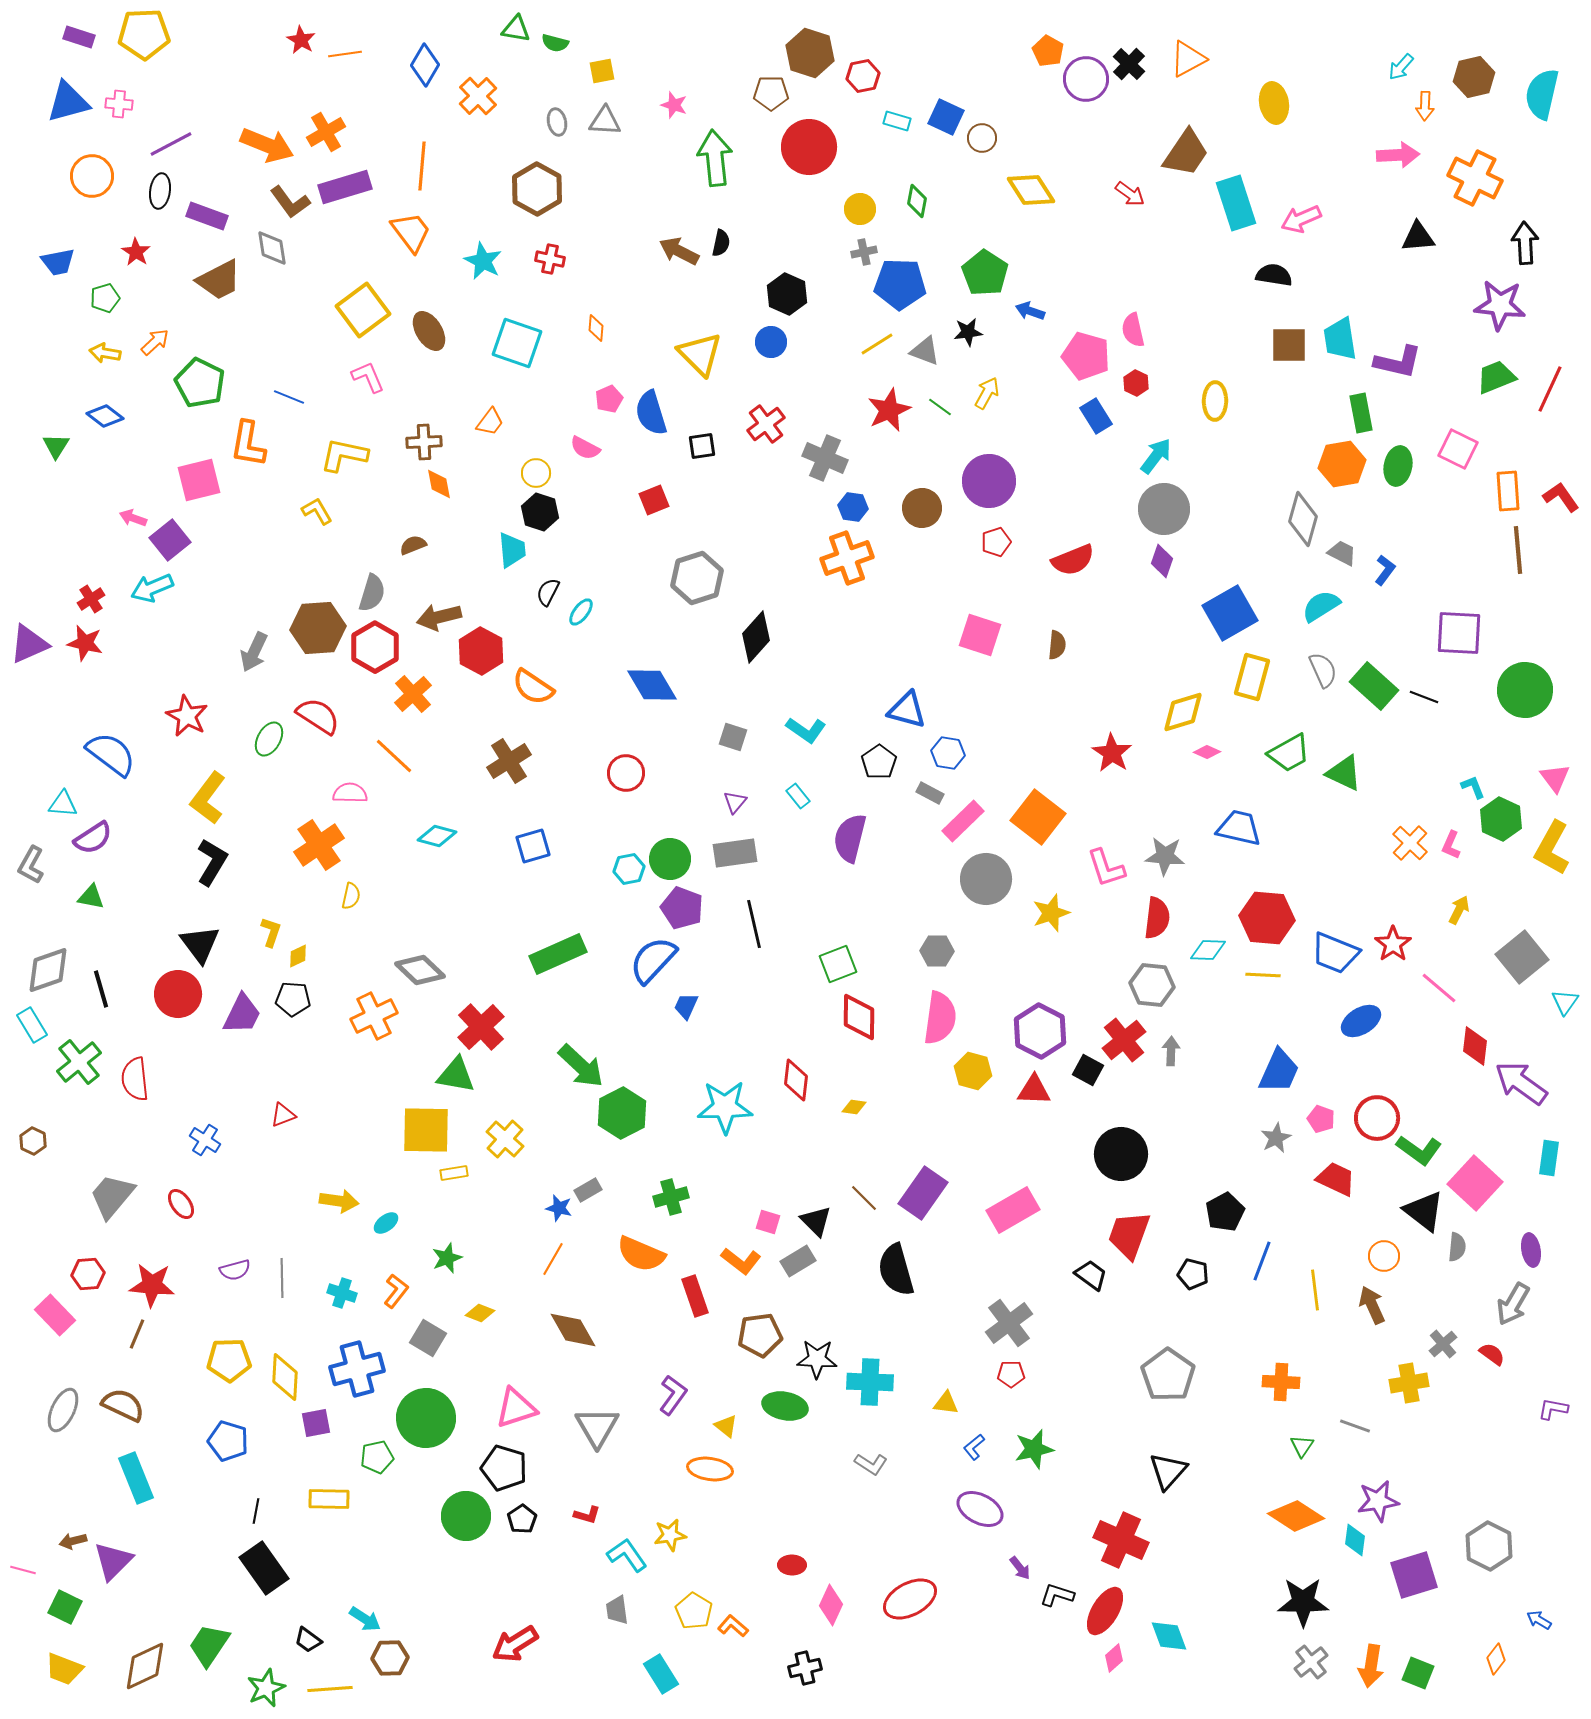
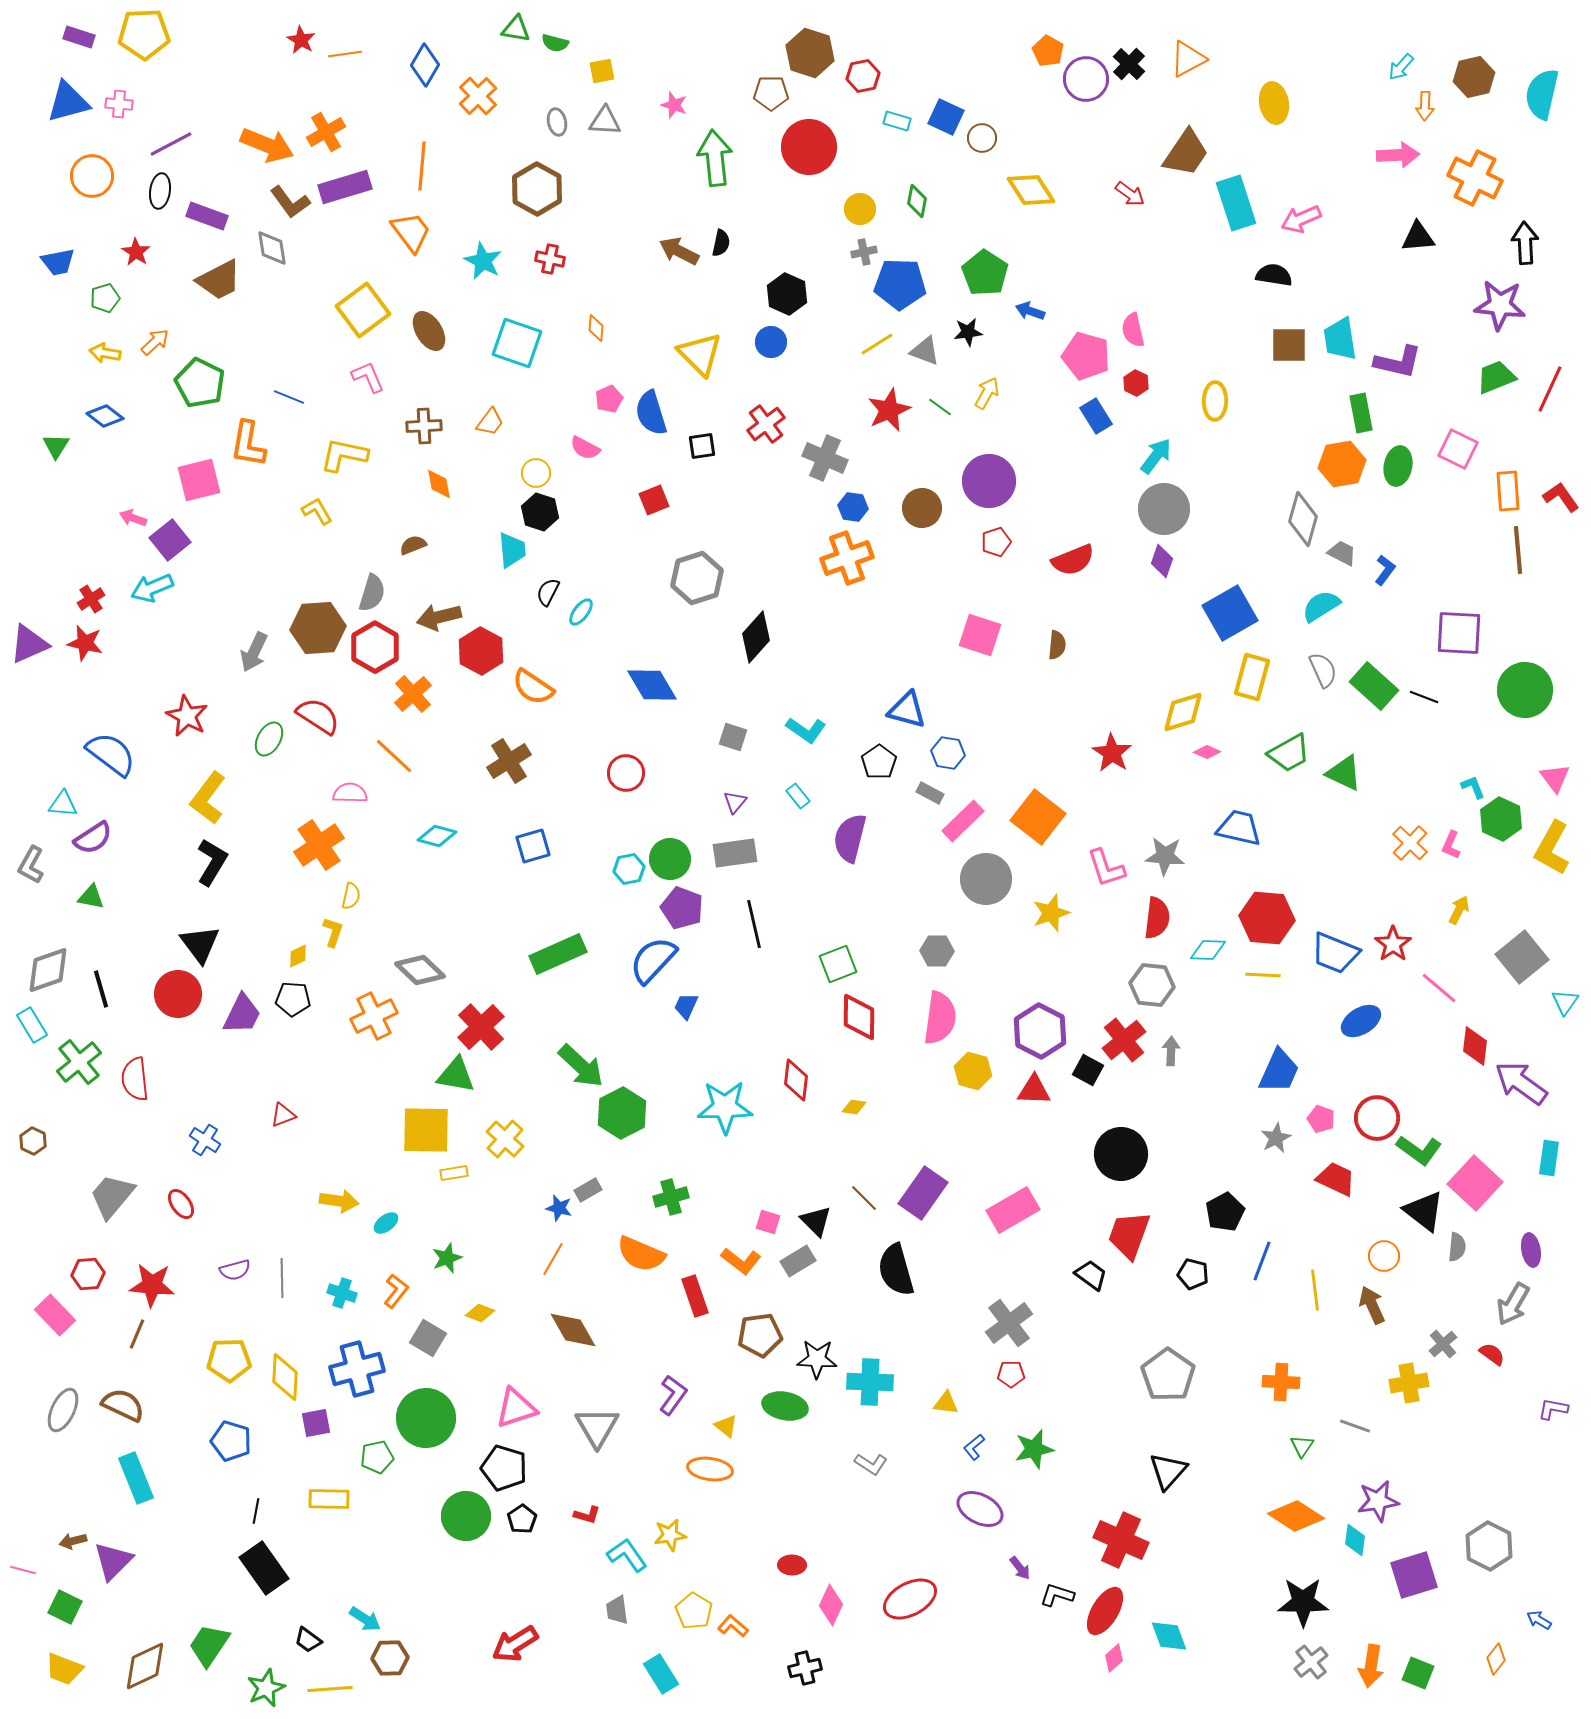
brown cross at (424, 442): moved 16 px up
yellow L-shape at (271, 932): moved 62 px right
blue pentagon at (228, 1441): moved 3 px right
